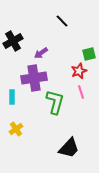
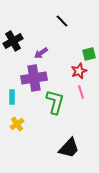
yellow cross: moved 1 px right, 5 px up
